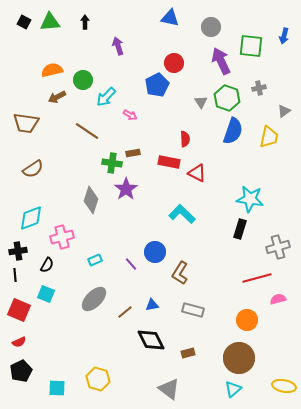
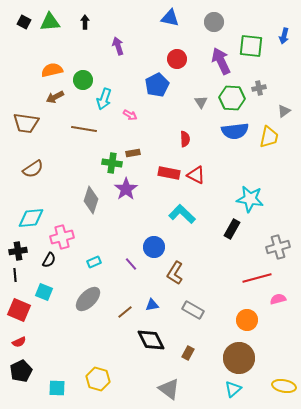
gray circle at (211, 27): moved 3 px right, 5 px up
red circle at (174, 63): moved 3 px right, 4 px up
brown arrow at (57, 97): moved 2 px left
cyan arrow at (106, 97): moved 2 px left, 2 px down; rotated 25 degrees counterclockwise
green hexagon at (227, 98): moved 5 px right; rotated 15 degrees counterclockwise
brown line at (87, 131): moved 3 px left, 2 px up; rotated 25 degrees counterclockwise
blue semicircle at (233, 131): moved 2 px right; rotated 64 degrees clockwise
red rectangle at (169, 162): moved 11 px down
red triangle at (197, 173): moved 1 px left, 2 px down
cyan diamond at (31, 218): rotated 16 degrees clockwise
black rectangle at (240, 229): moved 8 px left; rotated 12 degrees clockwise
blue circle at (155, 252): moved 1 px left, 5 px up
cyan rectangle at (95, 260): moved 1 px left, 2 px down
black semicircle at (47, 265): moved 2 px right, 5 px up
brown L-shape at (180, 273): moved 5 px left
cyan square at (46, 294): moved 2 px left, 2 px up
gray ellipse at (94, 299): moved 6 px left
gray rectangle at (193, 310): rotated 15 degrees clockwise
brown rectangle at (188, 353): rotated 48 degrees counterclockwise
